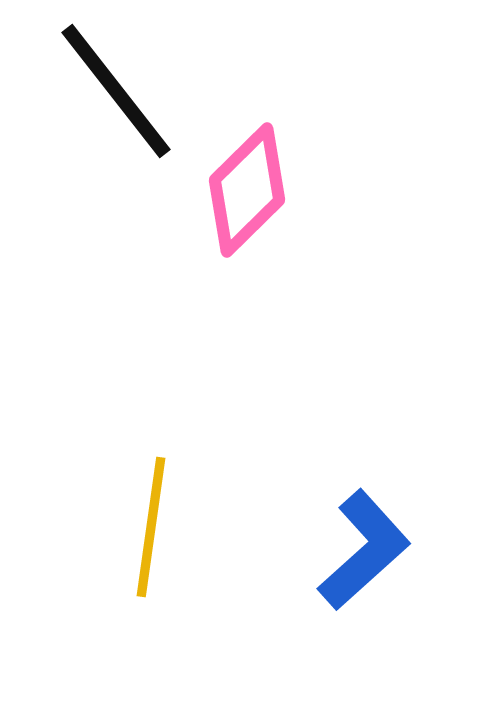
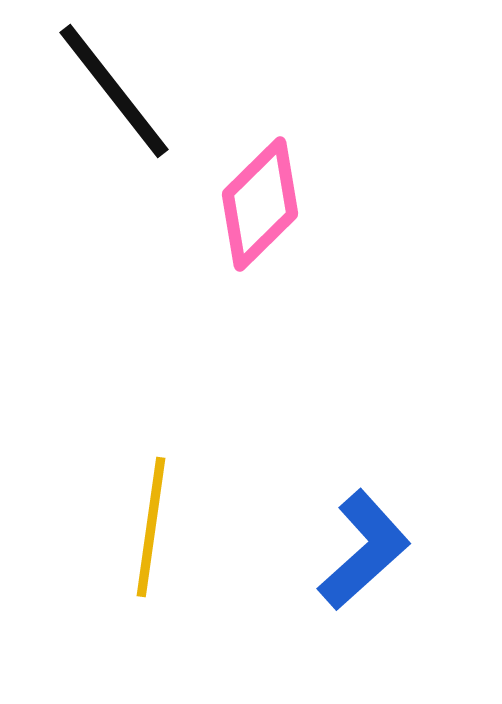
black line: moved 2 px left
pink diamond: moved 13 px right, 14 px down
